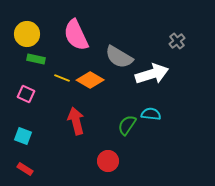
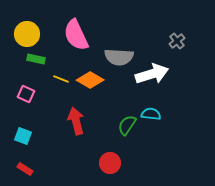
gray semicircle: rotated 28 degrees counterclockwise
yellow line: moved 1 px left, 1 px down
red circle: moved 2 px right, 2 px down
